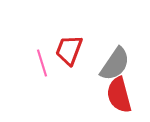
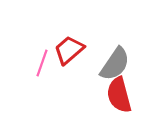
red trapezoid: rotated 28 degrees clockwise
pink line: rotated 36 degrees clockwise
